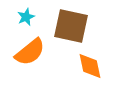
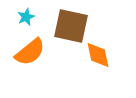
orange diamond: moved 8 px right, 11 px up
